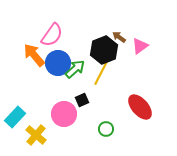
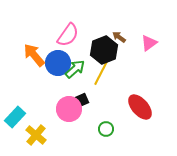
pink semicircle: moved 16 px right
pink triangle: moved 9 px right, 3 px up
pink circle: moved 5 px right, 5 px up
